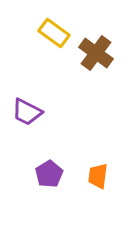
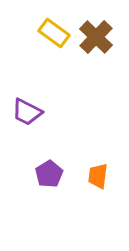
brown cross: moved 16 px up; rotated 8 degrees clockwise
